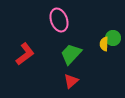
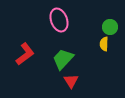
green circle: moved 3 px left, 11 px up
green trapezoid: moved 8 px left, 5 px down
red triangle: rotated 21 degrees counterclockwise
